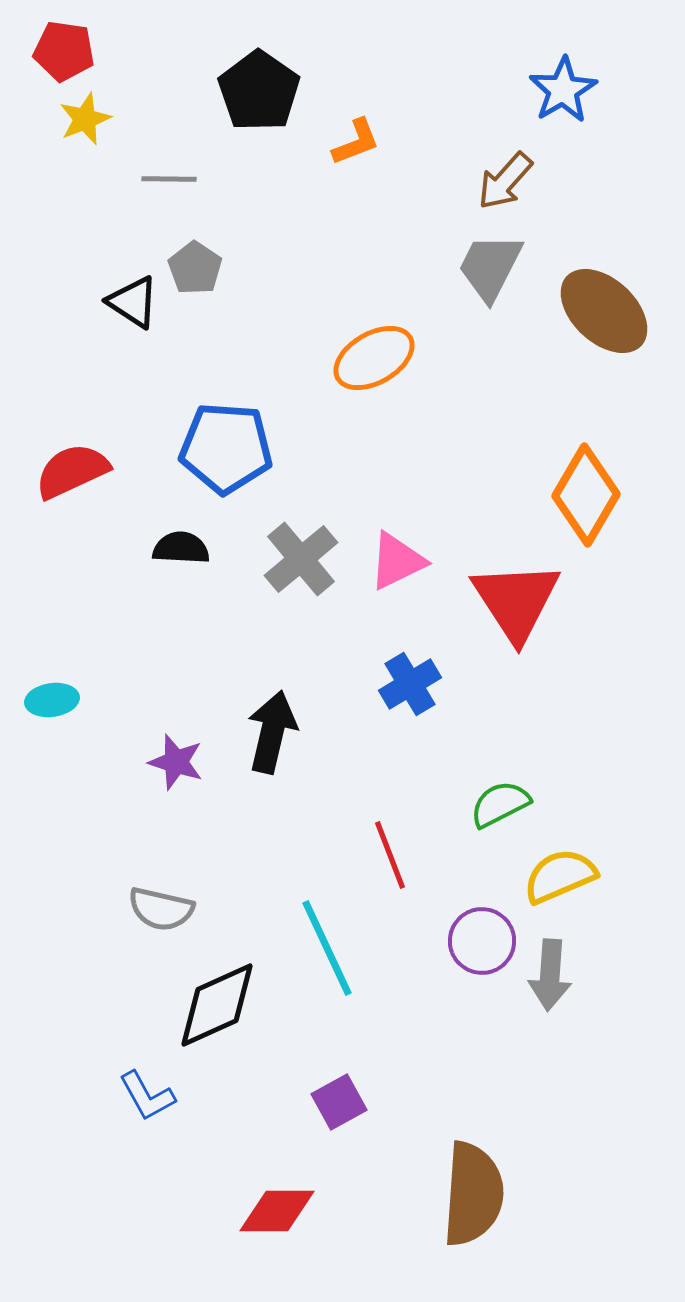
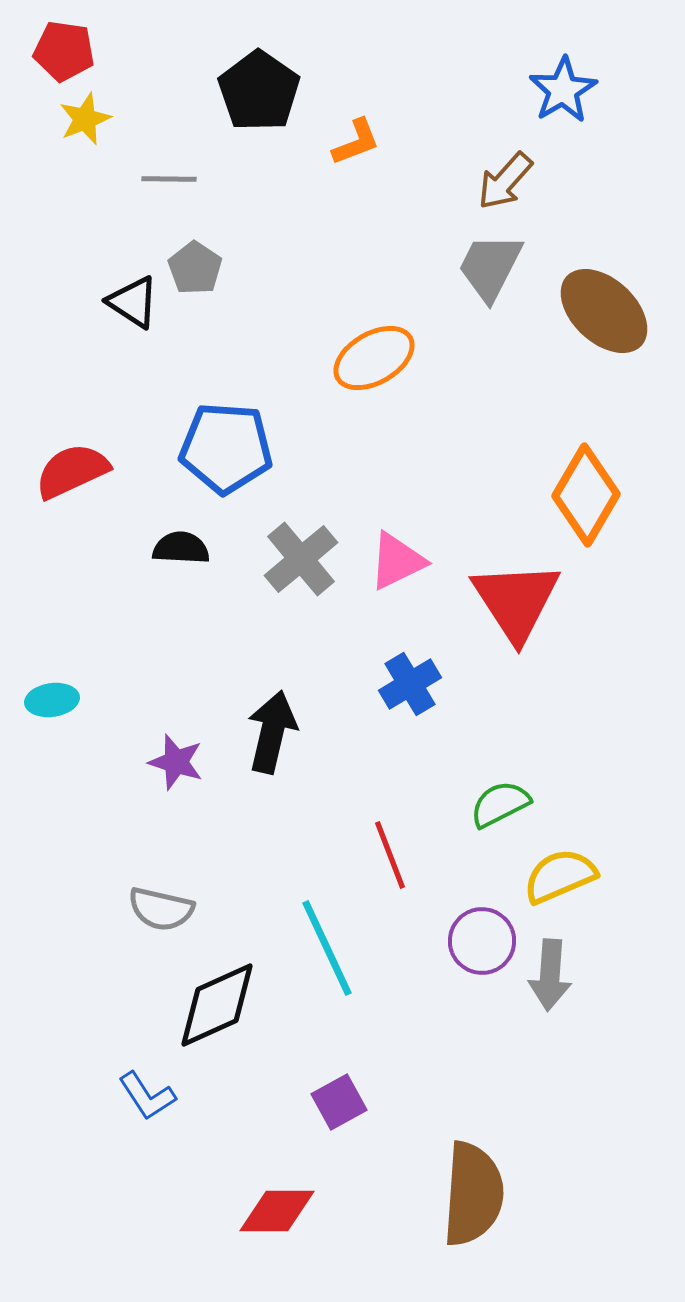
blue L-shape: rotated 4 degrees counterclockwise
